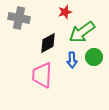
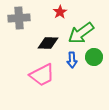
red star: moved 5 px left; rotated 16 degrees counterclockwise
gray cross: rotated 15 degrees counterclockwise
green arrow: moved 1 px left, 1 px down
black diamond: rotated 30 degrees clockwise
pink trapezoid: rotated 120 degrees counterclockwise
